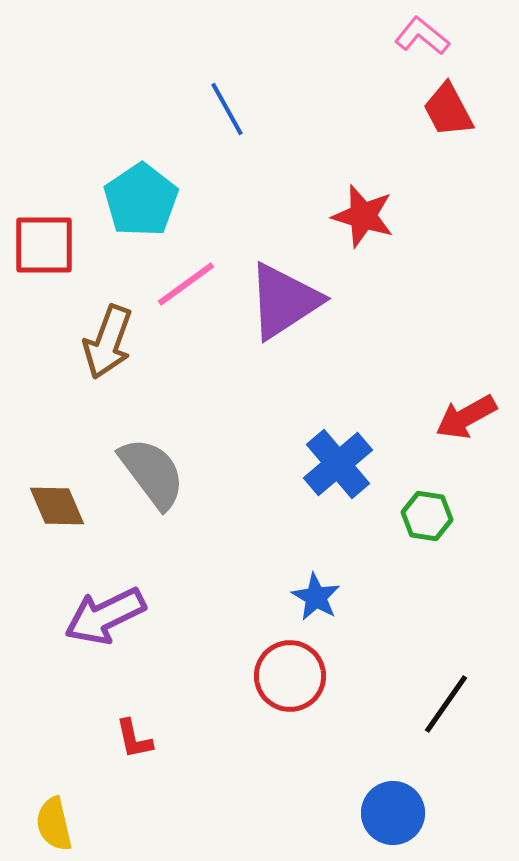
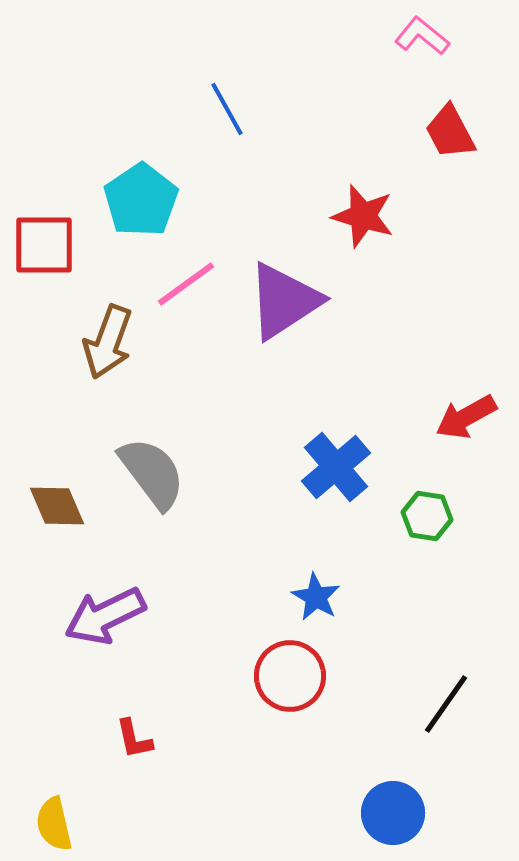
red trapezoid: moved 2 px right, 22 px down
blue cross: moved 2 px left, 3 px down
